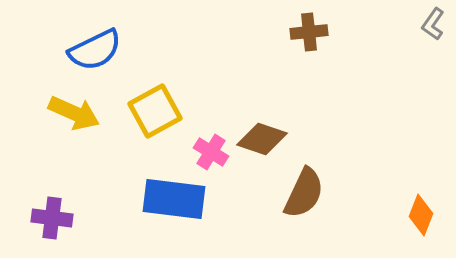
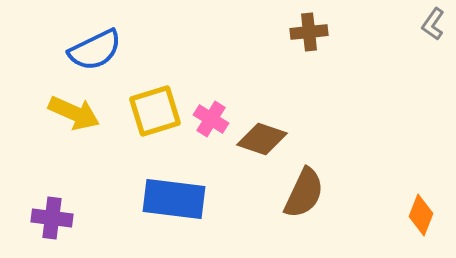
yellow square: rotated 12 degrees clockwise
pink cross: moved 33 px up
